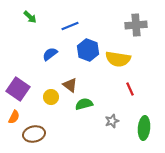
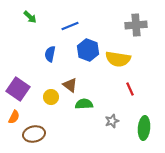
blue semicircle: rotated 42 degrees counterclockwise
green semicircle: rotated 12 degrees clockwise
